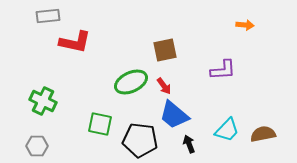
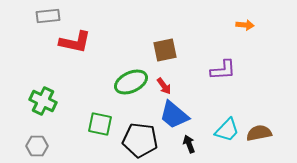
brown semicircle: moved 4 px left, 1 px up
